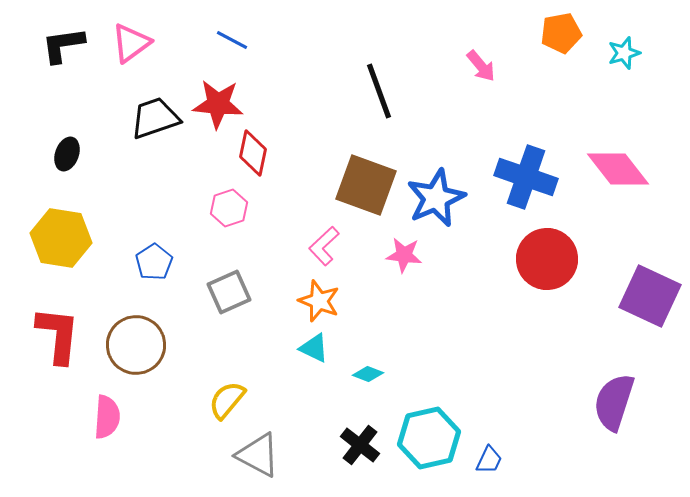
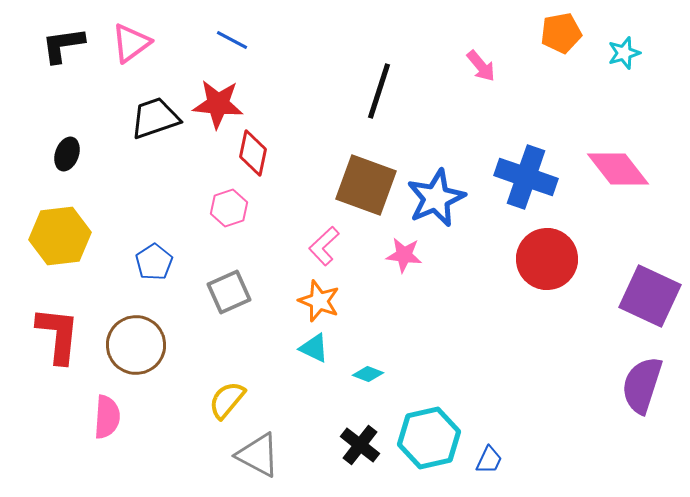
black line: rotated 38 degrees clockwise
yellow hexagon: moved 1 px left, 2 px up; rotated 16 degrees counterclockwise
purple semicircle: moved 28 px right, 17 px up
